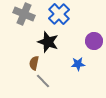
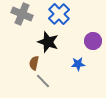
gray cross: moved 2 px left
purple circle: moved 1 px left
